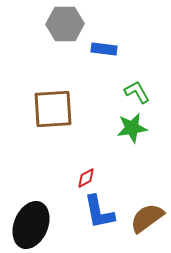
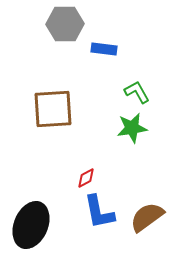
brown semicircle: moved 1 px up
